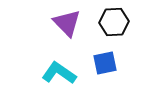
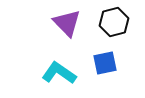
black hexagon: rotated 12 degrees counterclockwise
